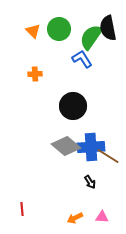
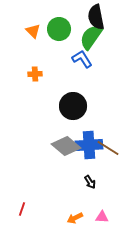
black semicircle: moved 12 px left, 11 px up
blue cross: moved 2 px left, 2 px up
brown line: moved 8 px up
red line: rotated 24 degrees clockwise
